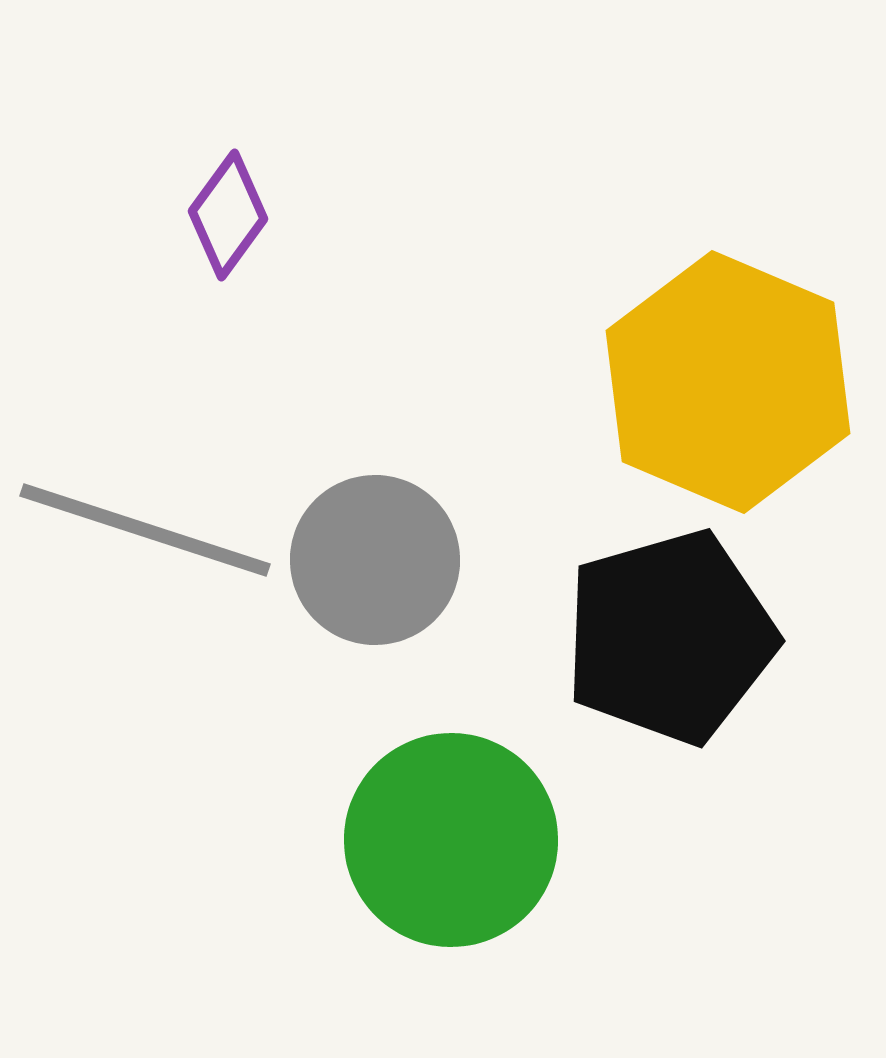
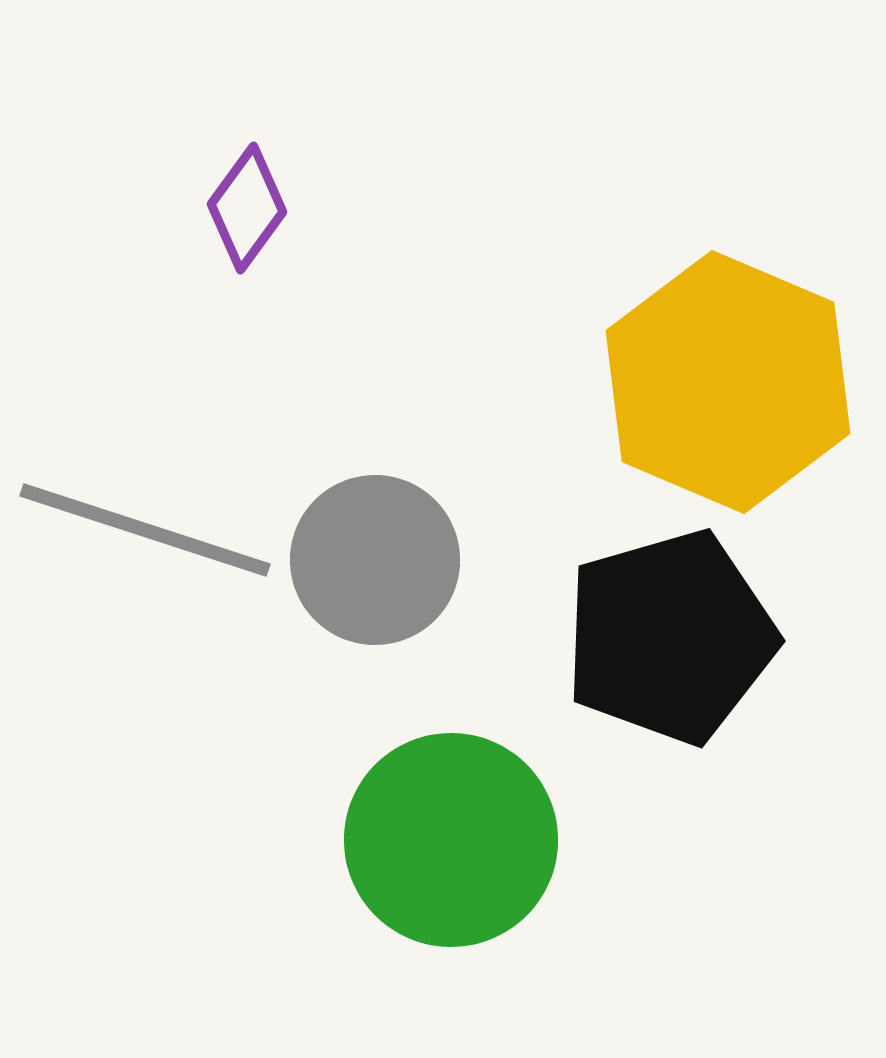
purple diamond: moved 19 px right, 7 px up
